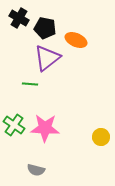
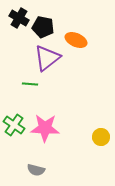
black pentagon: moved 2 px left, 1 px up
